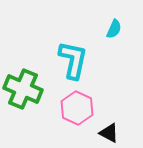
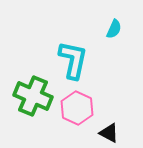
green cross: moved 10 px right, 7 px down
